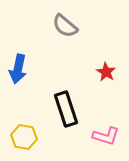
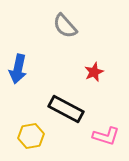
gray semicircle: rotated 8 degrees clockwise
red star: moved 12 px left; rotated 18 degrees clockwise
black rectangle: rotated 44 degrees counterclockwise
yellow hexagon: moved 7 px right, 1 px up; rotated 20 degrees counterclockwise
